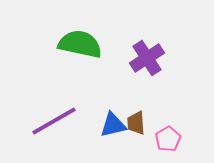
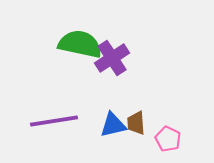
purple cross: moved 35 px left
purple line: rotated 21 degrees clockwise
pink pentagon: rotated 15 degrees counterclockwise
